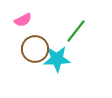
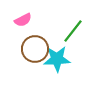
green line: moved 3 px left
